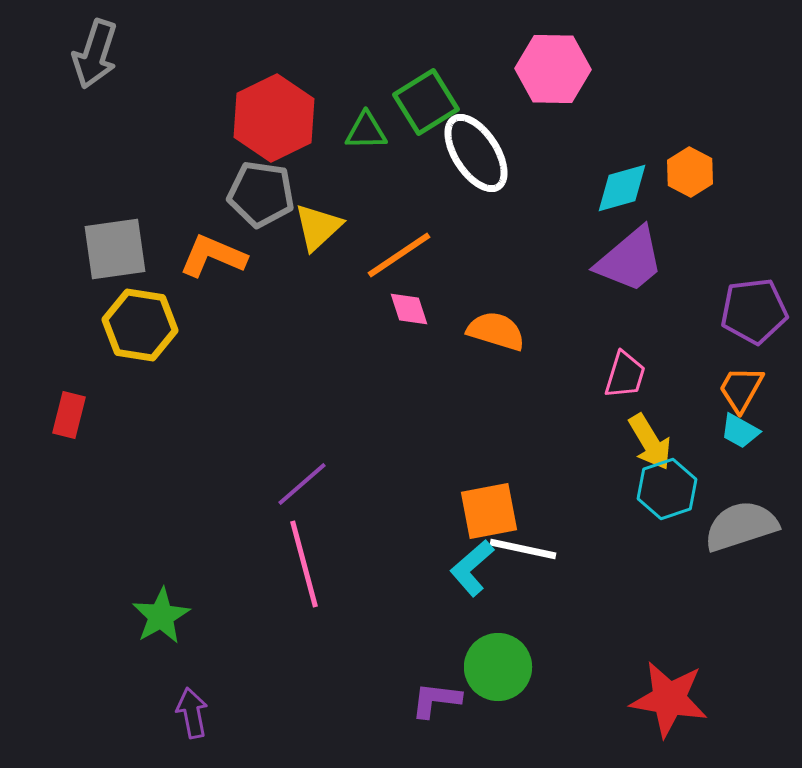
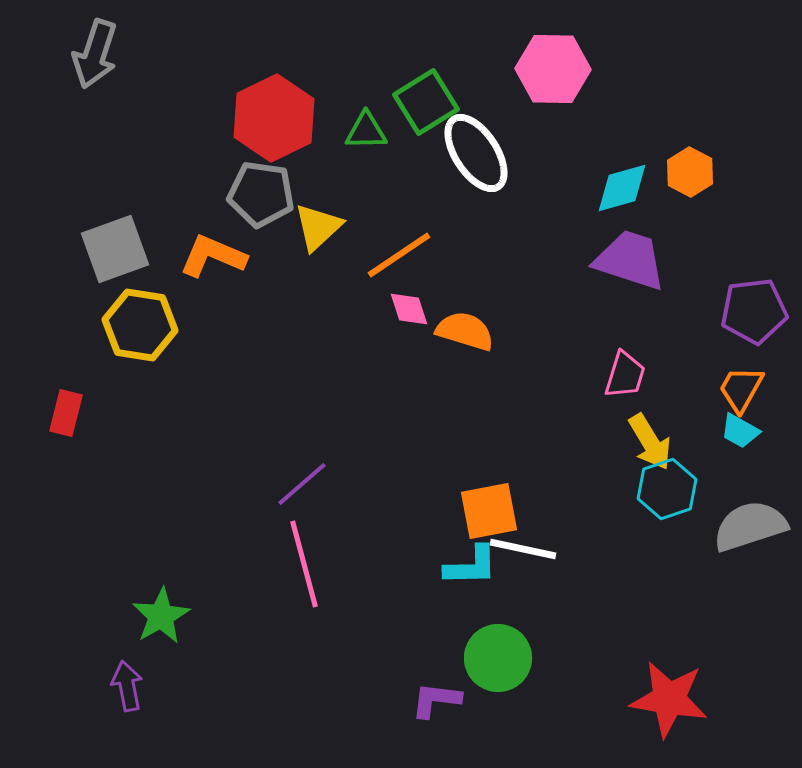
gray square: rotated 12 degrees counterclockwise
purple trapezoid: rotated 122 degrees counterclockwise
orange semicircle: moved 31 px left
red rectangle: moved 3 px left, 2 px up
gray semicircle: moved 9 px right
cyan L-shape: moved 1 px left, 2 px up; rotated 140 degrees counterclockwise
green circle: moved 9 px up
purple arrow: moved 65 px left, 27 px up
